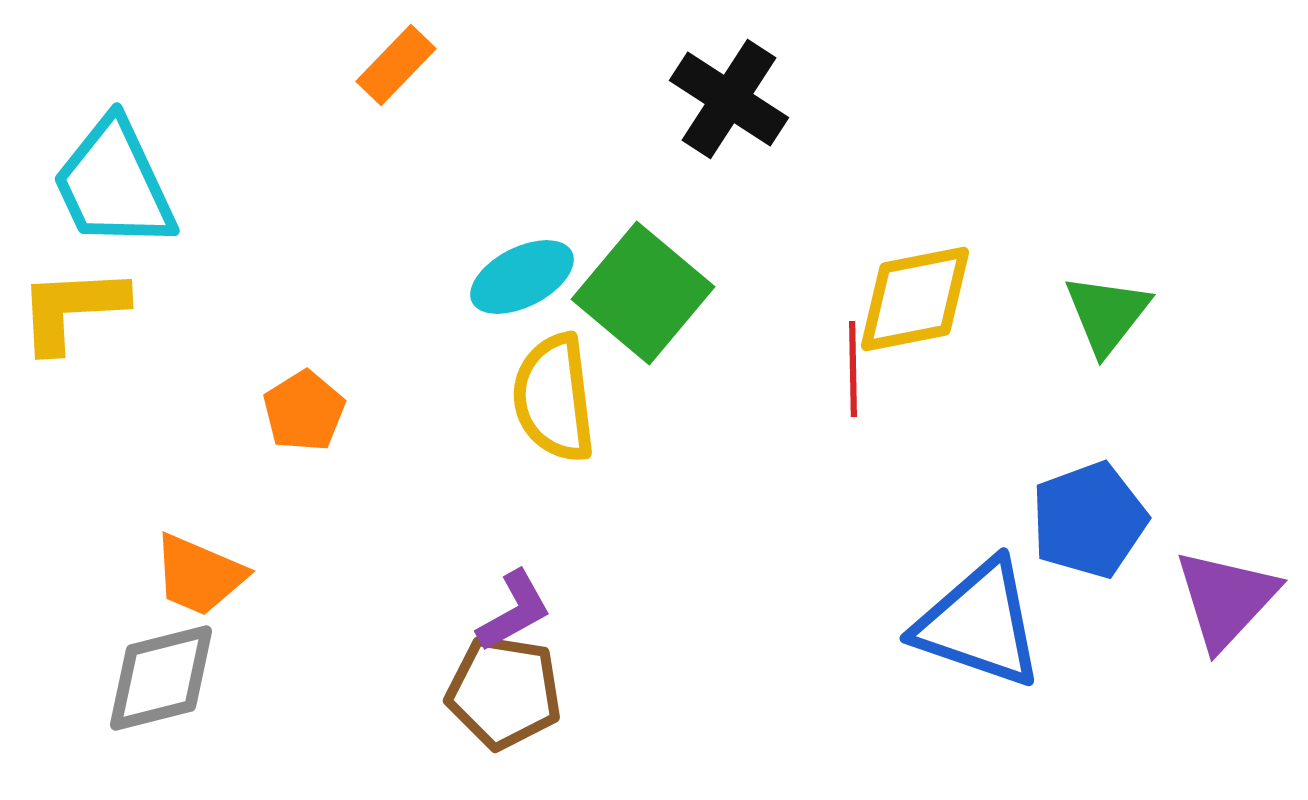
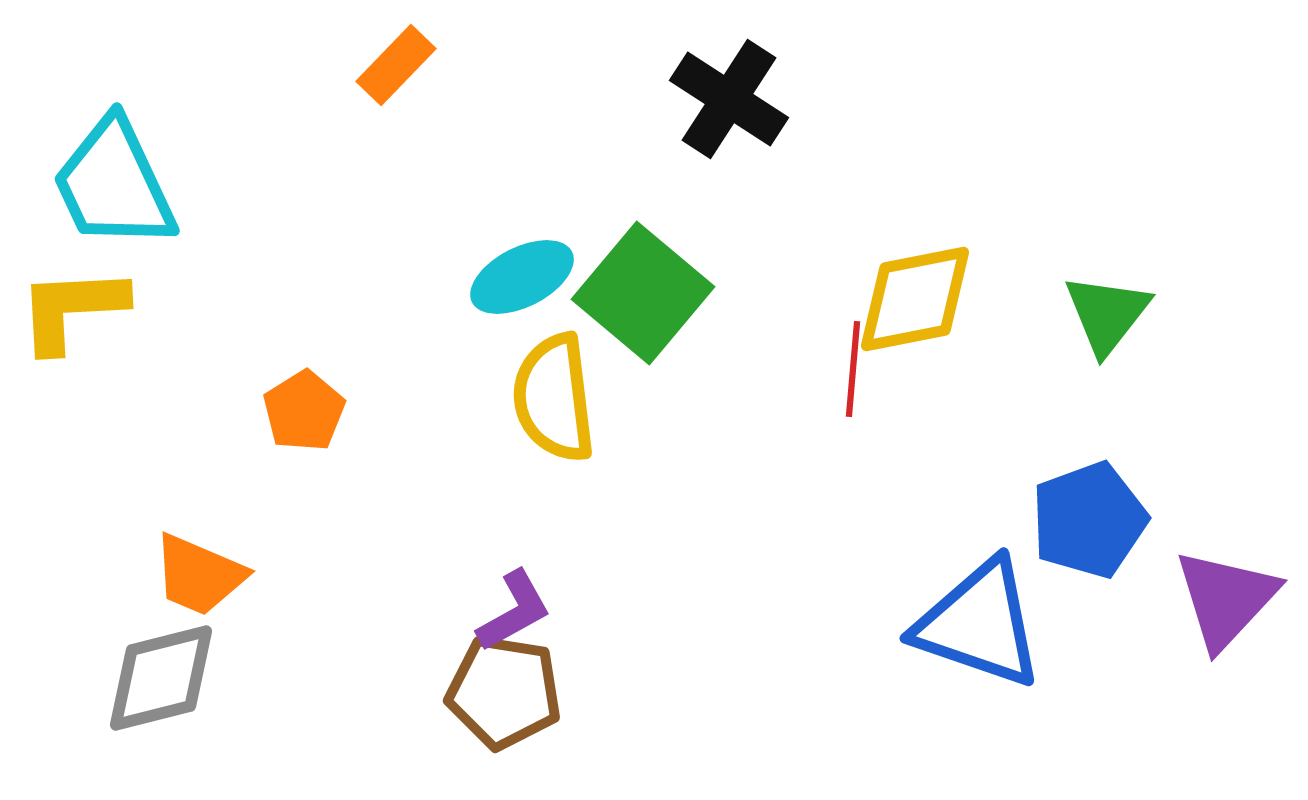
red line: rotated 6 degrees clockwise
